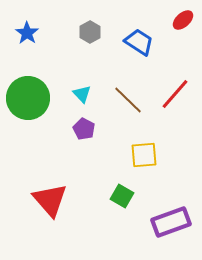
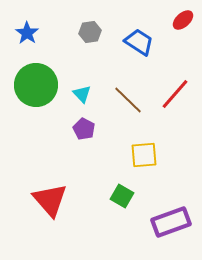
gray hexagon: rotated 20 degrees clockwise
green circle: moved 8 px right, 13 px up
